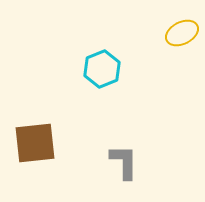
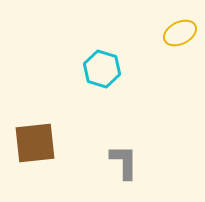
yellow ellipse: moved 2 px left
cyan hexagon: rotated 21 degrees counterclockwise
